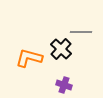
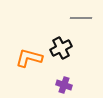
gray line: moved 14 px up
black cross: moved 1 px up; rotated 20 degrees clockwise
